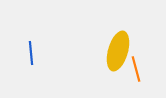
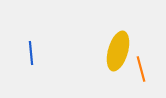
orange line: moved 5 px right
